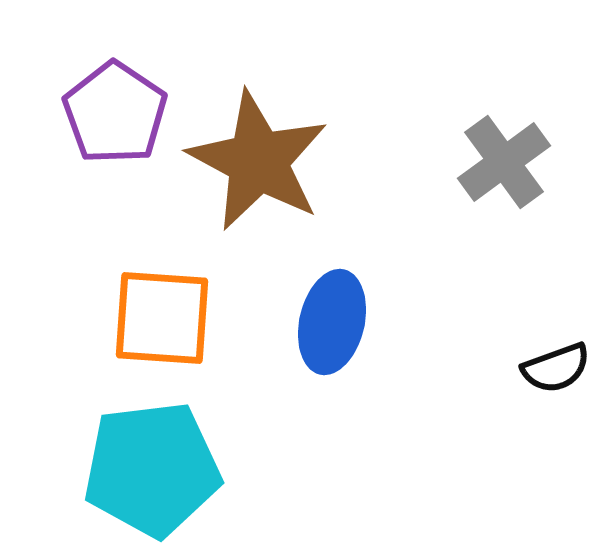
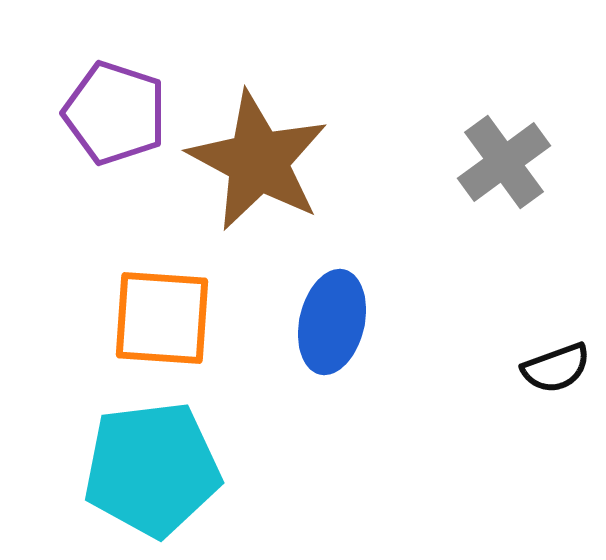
purple pentagon: rotated 16 degrees counterclockwise
